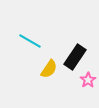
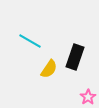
black rectangle: rotated 15 degrees counterclockwise
pink star: moved 17 px down
